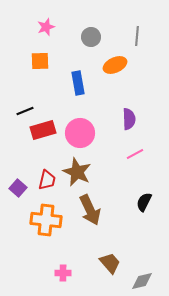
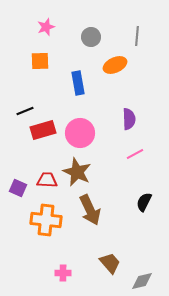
red trapezoid: rotated 100 degrees counterclockwise
purple square: rotated 18 degrees counterclockwise
